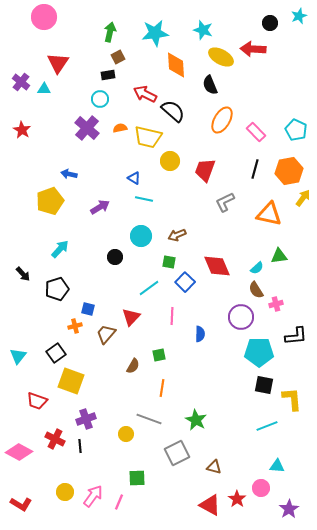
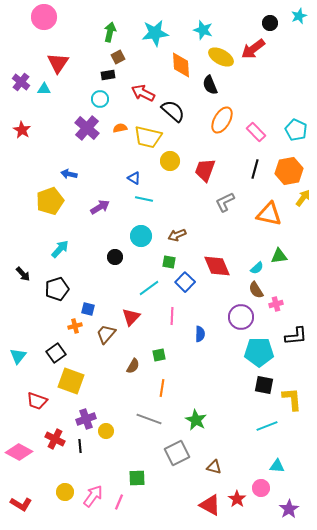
red arrow at (253, 49): rotated 40 degrees counterclockwise
orange diamond at (176, 65): moved 5 px right
red arrow at (145, 94): moved 2 px left, 1 px up
yellow circle at (126, 434): moved 20 px left, 3 px up
